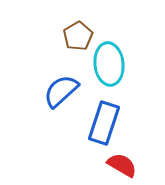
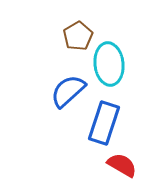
blue semicircle: moved 7 px right
